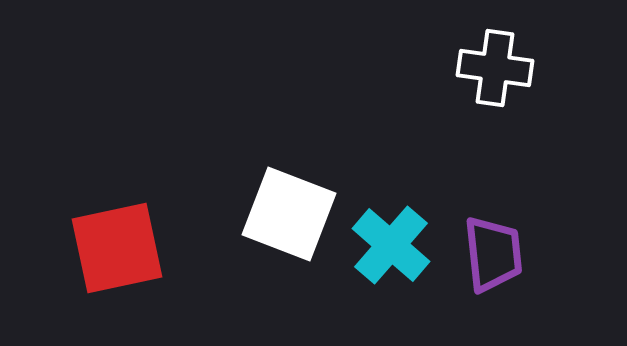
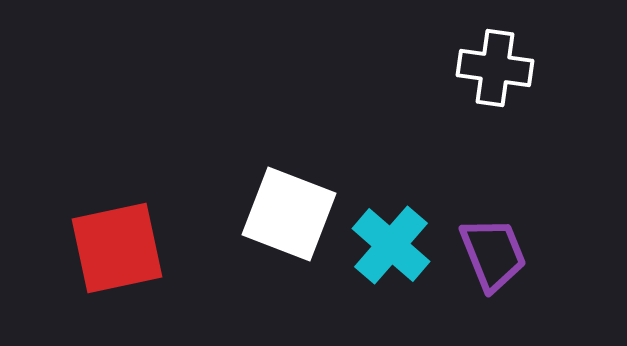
purple trapezoid: rotated 16 degrees counterclockwise
